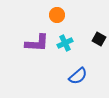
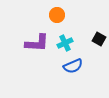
blue semicircle: moved 5 px left, 10 px up; rotated 18 degrees clockwise
